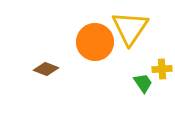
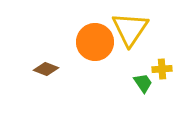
yellow triangle: moved 1 px down
